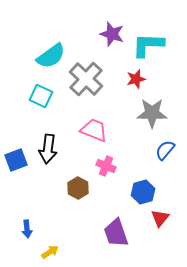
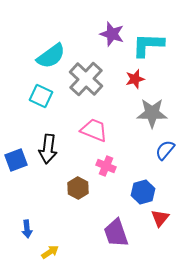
red star: moved 1 px left
